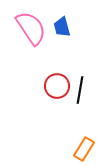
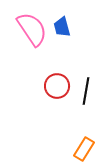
pink semicircle: moved 1 px right, 1 px down
black line: moved 6 px right, 1 px down
